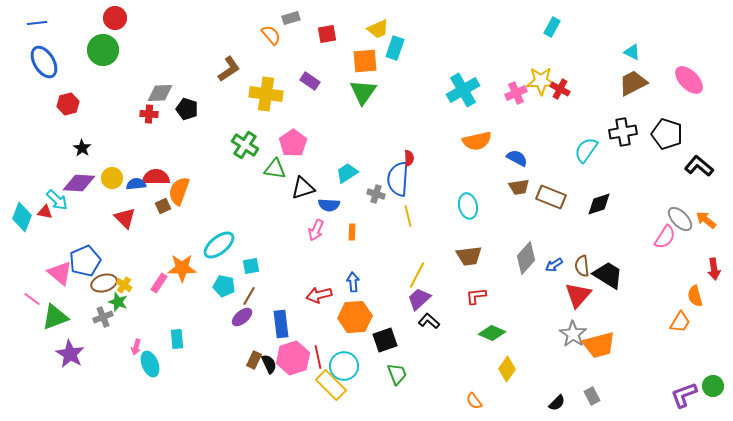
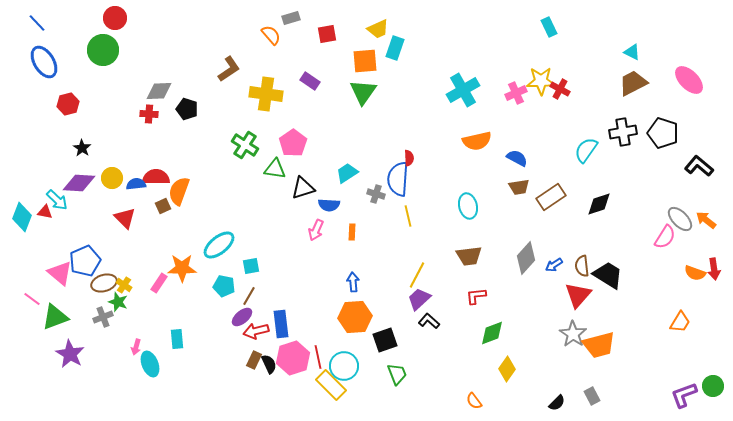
blue line at (37, 23): rotated 54 degrees clockwise
cyan rectangle at (552, 27): moved 3 px left; rotated 54 degrees counterclockwise
gray diamond at (160, 93): moved 1 px left, 2 px up
black pentagon at (667, 134): moved 4 px left, 1 px up
brown rectangle at (551, 197): rotated 56 degrees counterclockwise
red arrow at (319, 295): moved 63 px left, 36 px down
orange semicircle at (695, 296): moved 23 px up; rotated 55 degrees counterclockwise
green diamond at (492, 333): rotated 44 degrees counterclockwise
